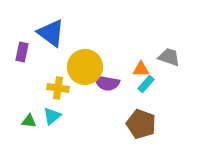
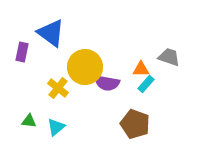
yellow cross: rotated 30 degrees clockwise
cyan triangle: moved 4 px right, 11 px down
brown pentagon: moved 6 px left
